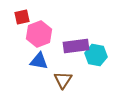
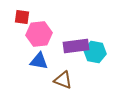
red square: rotated 21 degrees clockwise
pink hexagon: rotated 15 degrees clockwise
cyan hexagon: moved 1 px left, 3 px up
brown triangle: rotated 42 degrees counterclockwise
